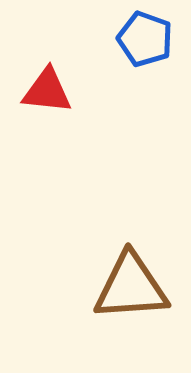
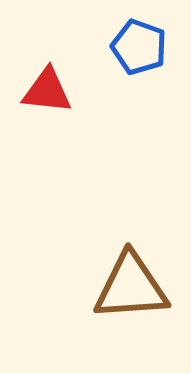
blue pentagon: moved 6 px left, 8 px down
